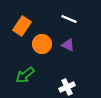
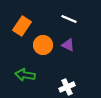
orange circle: moved 1 px right, 1 px down
green arrow: rotated 48 degrees clockwise
